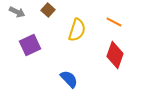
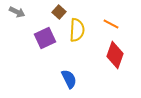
brown square: moved 11 px right, 2 px down
orange line: moved 3 px left, 2 px down
yellow semicircle: rotated 15 degrees counterclockwise
purple square: moved 15 px right, 7 px up
blue semicircle: rotated 18 degrees clockwise
